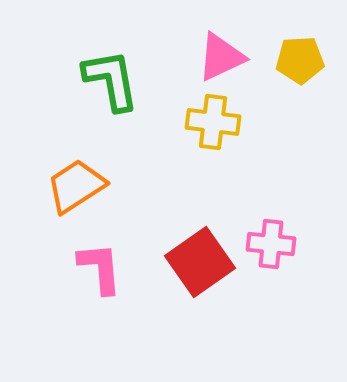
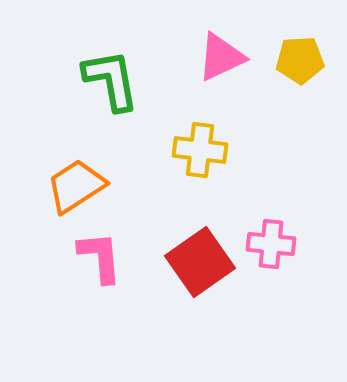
yellow cross: moved 13 px left, 28 px down
pink L-shape: moved 11 px up
